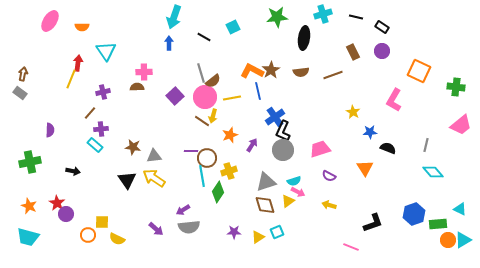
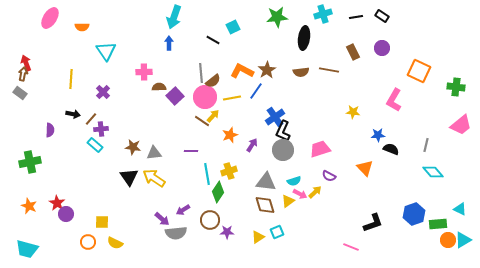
black line at (356, 17): rotated 24 degrees counterclockwise
pink ellipse at (50, 21): moved 3 px up
black rectangle at (382, 27): moved 11 px up
black line at (204, 37): moved 9 px right, 3 px down
purple circle at (382, 51): moved 3 px up
red arrow at (78, 63): moved 52 px left; rotated 28 degrees counterclockwise
brown star at (271, 70): moved 4 px left
orange L-shape at (252, 71): moved 10 px left
gray line at (201, 73): rotated 12 degrees clockwise
brown line at (333, 75): moved 4 px left, 5 px up; rotated 30 degrees clockwise
yellow line at (71, 79): rotated 18 degrees counterclockwise
brown semicircle at (137, 87): moved 22 px right
blue line at (258, 91): moved 2 px left; rotated 48 degrees clockwise
purple cross at (103, 92): rotated 32 degrees counterclockwise
yellow star at (353, 112): rotated 24 degrees counterclockwise
brown line at (90, 113): moved 1 px right, 6 px down
yellow arrow at (213, 116): rotated 152 degrees counterclockwise
blue star at (370, 132): moved 8 px right, 3 px down
black semicircle at (388, 148): moved 3 px right, 1 px down
gray triangle at (154, 156): moved 3 px up
brown circle at (207, 158): moved 3 px right, 62 px down
orange triangle at (365, 168): rotated 12 degrees counterclockwise
black arrow at (73, 171): moved 57 px up
cyan line at (202, 176): moved 5 px right, 2 px up
black triangle at (127, 180): moved 2 px right, 3 px up
gray triangle at (266, 182): rotated 25 degrees clockwise
pink arrow at (298, 192): moved 2 px right, 2 px down
yellow arrow at (329, 205): moved 14 px left, 13 px up; rotated 120 degrees clockwise
gray semicircle at (189, 227): moved 13 px left, 6 px down
purple arrow at (156, 229): moved 6 px right, 10 px up
purple star at (234, 232): moved 7 px left
orange circle at (88, 235): moved 7 px down
cyan trapezoid at (28, 237): moved 1 px left, 12 px down
yellow semicircle at (117, 239): moved 2 px left, 4 px down
